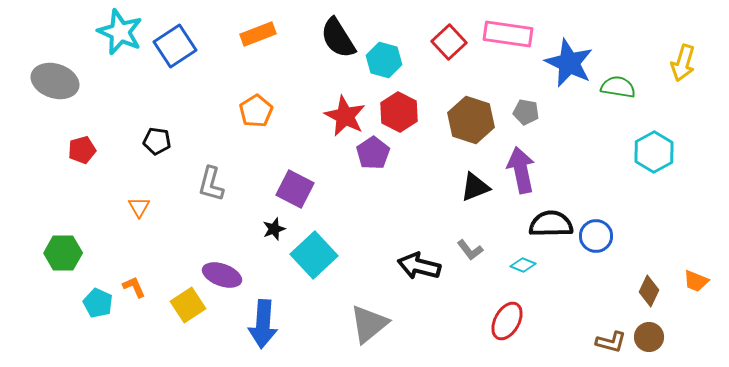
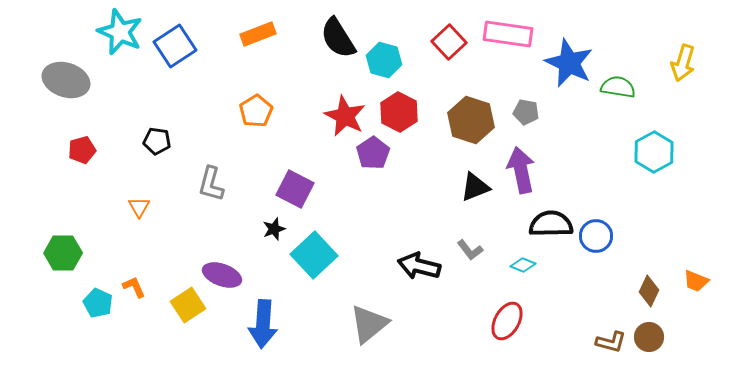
gray ellipse at (55, 81): moved 11 px right, 1 px up
